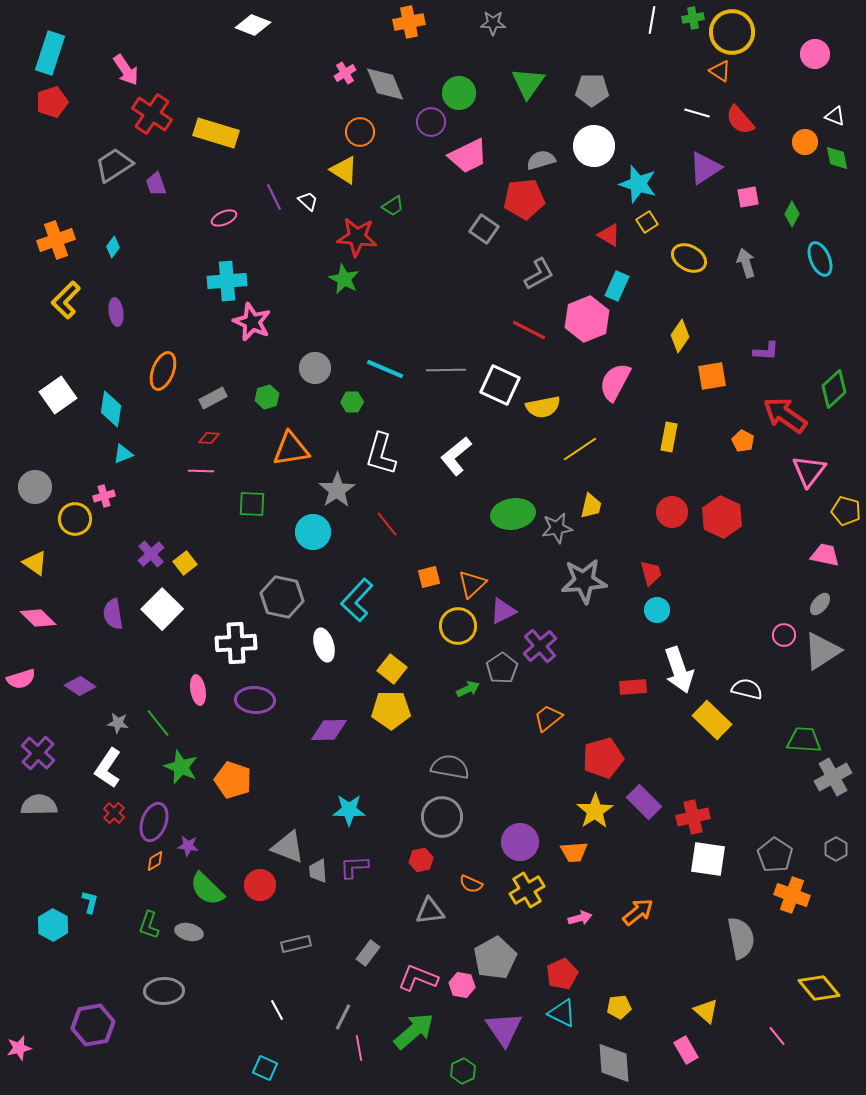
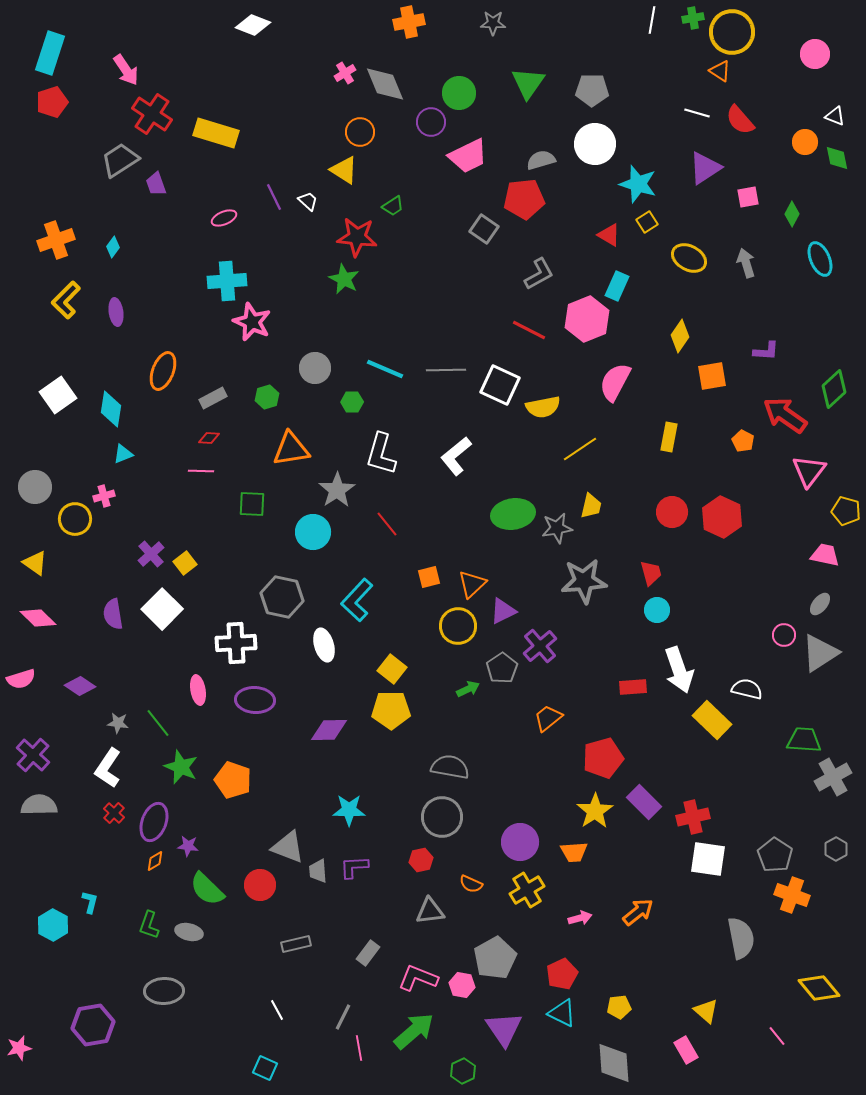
white circle at (594, 146): moved 1 px right, 2 px up
gray trapezoid at (114, 165): moved 6 px right, 5 px up
gray triangle at (822, 651): moved 2 px left, 2 px down
purple cross at (38, 753): moved 5 px left, 2 px down
